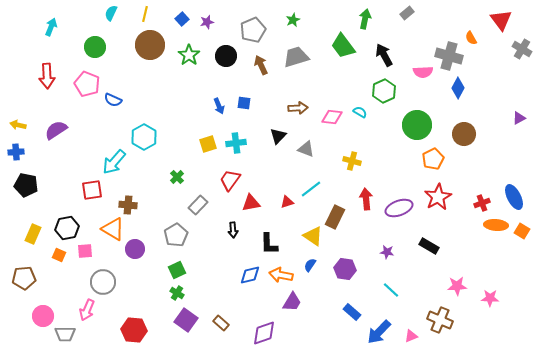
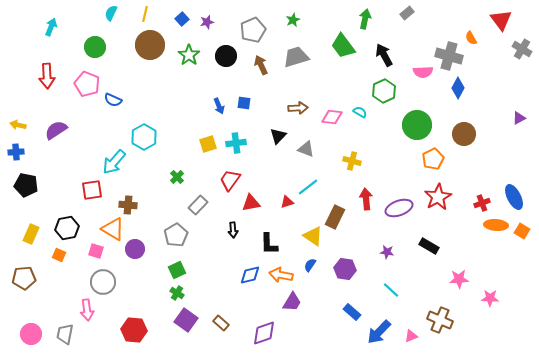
cyan line at (311, 189): moved 3 px left, 2 px up
yellow rectangle at (33, 234): moved 2 px left
pink square at (85, 251): moved 11 px right; rotated 21 degrees clockwise
pink star at (457, 286): moved 2 px right, 7 px up
pink arrow at (87, 310): rotated 30 degrees counterclockwise
pink circle at (43, 316): moved 12 px left, 18 px down
gray trapezoid at (65, 334): rotated 100 degrees clockwise
